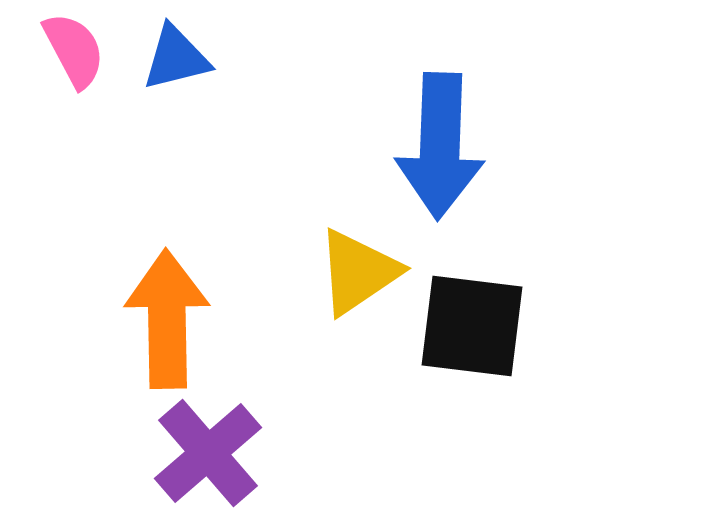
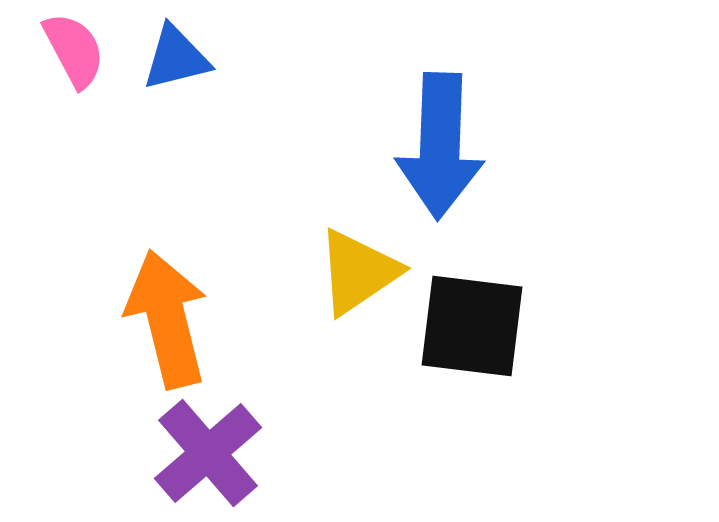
orange arrow: rotated 13 degrees counterclockwise
